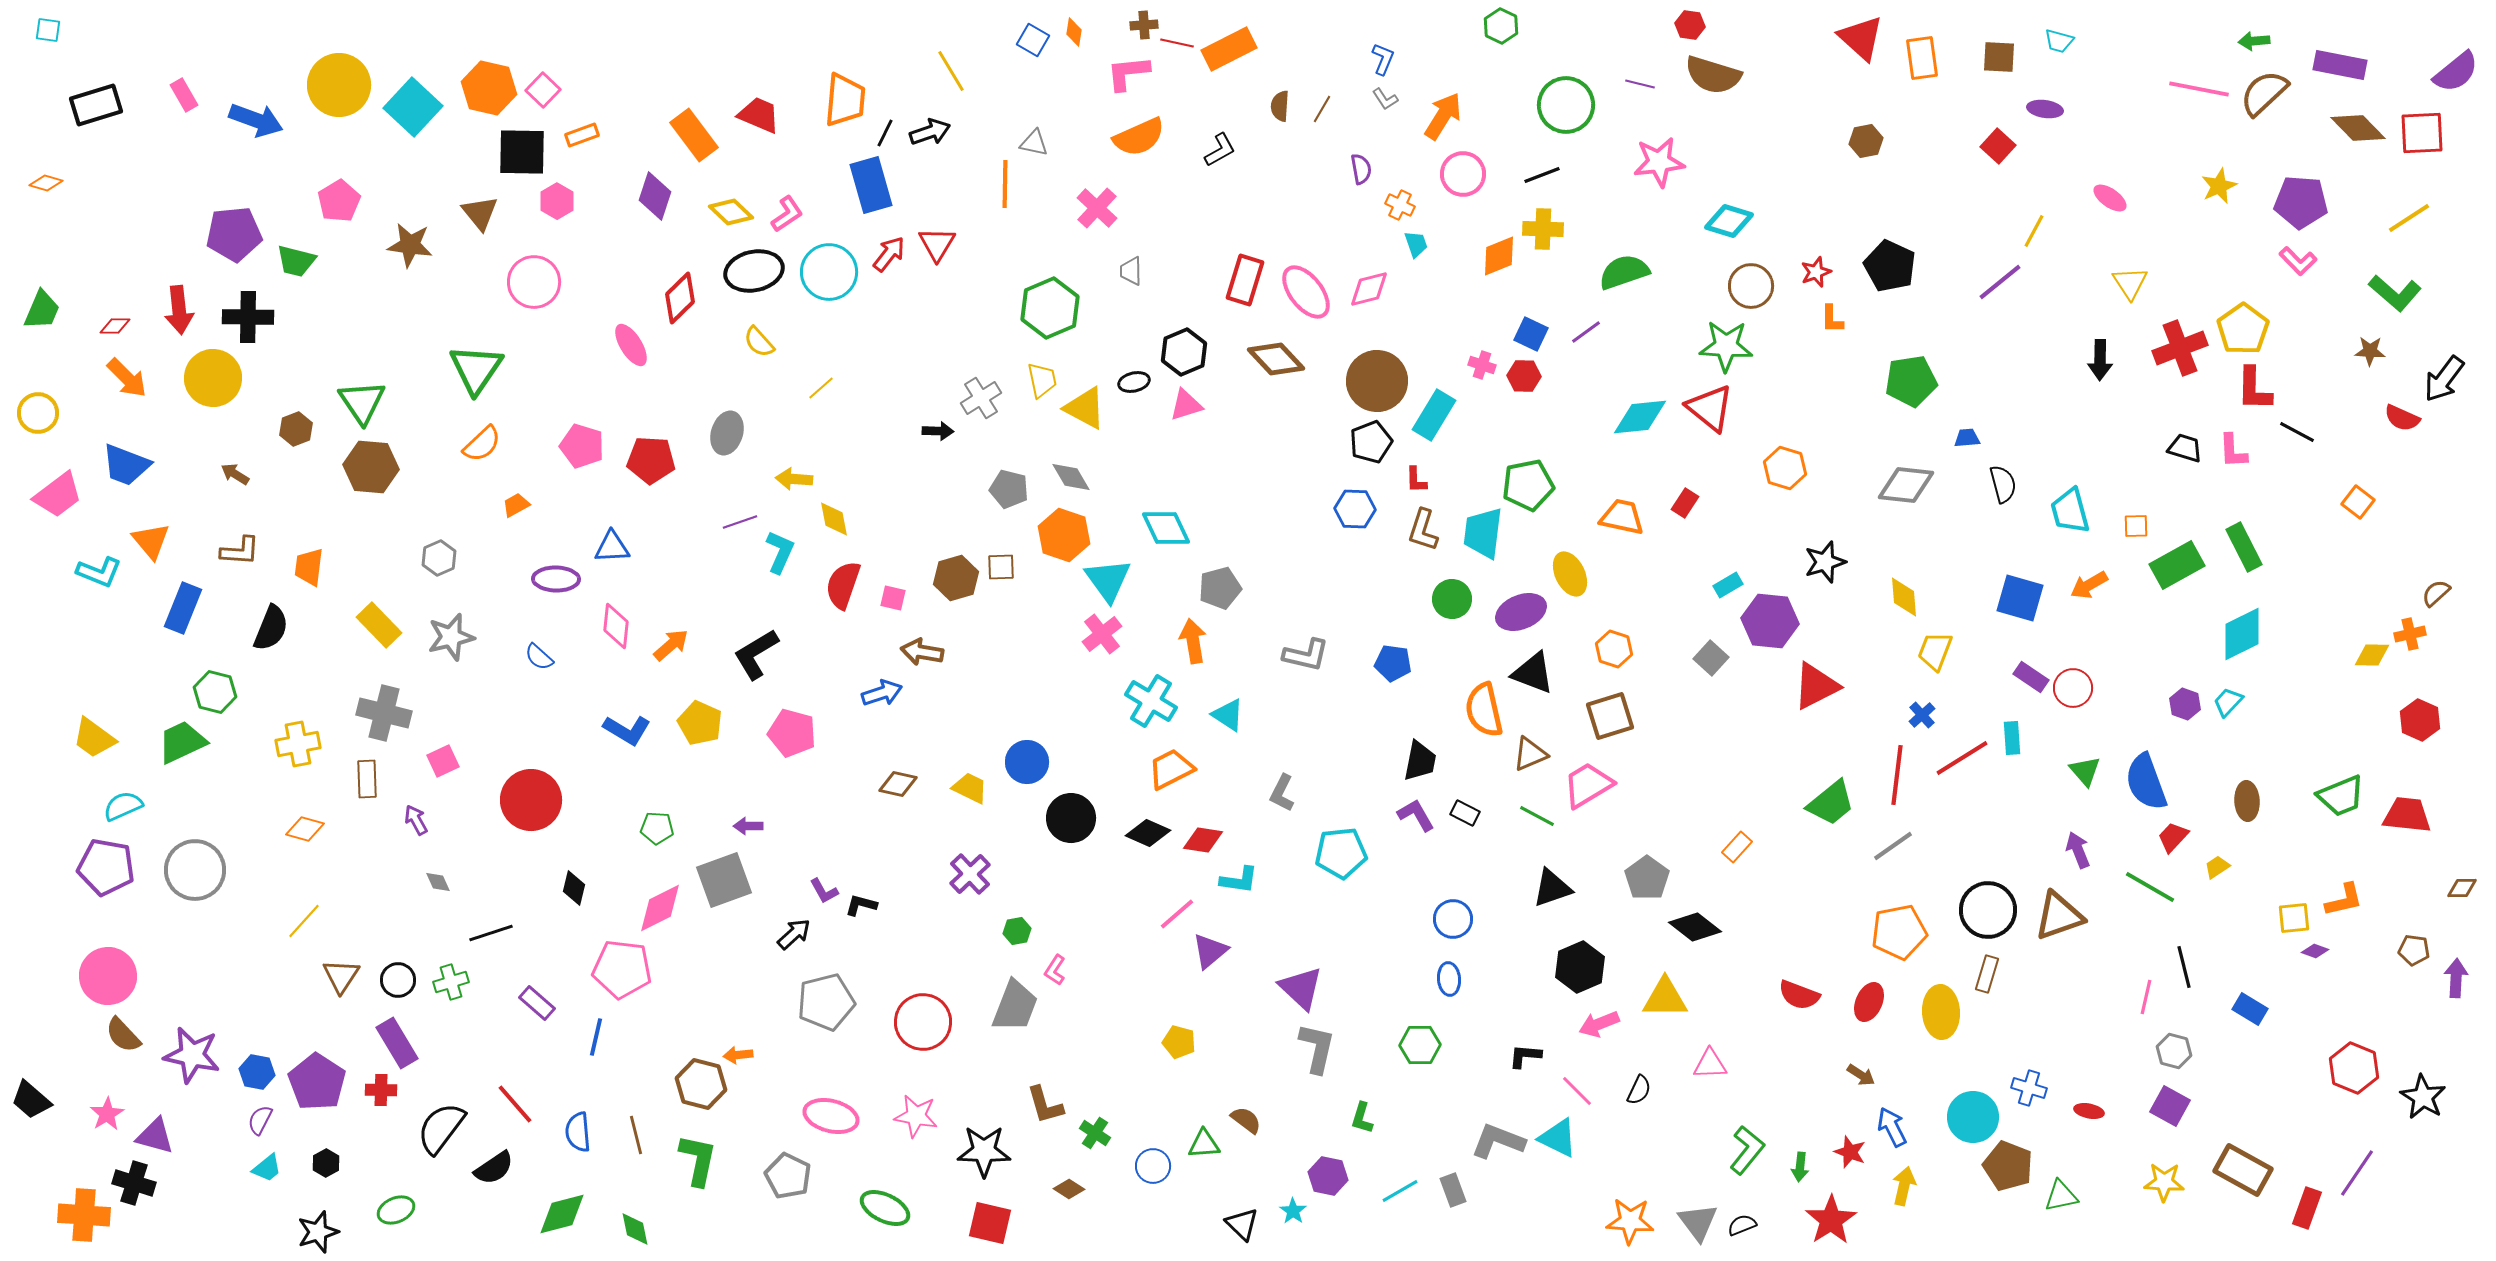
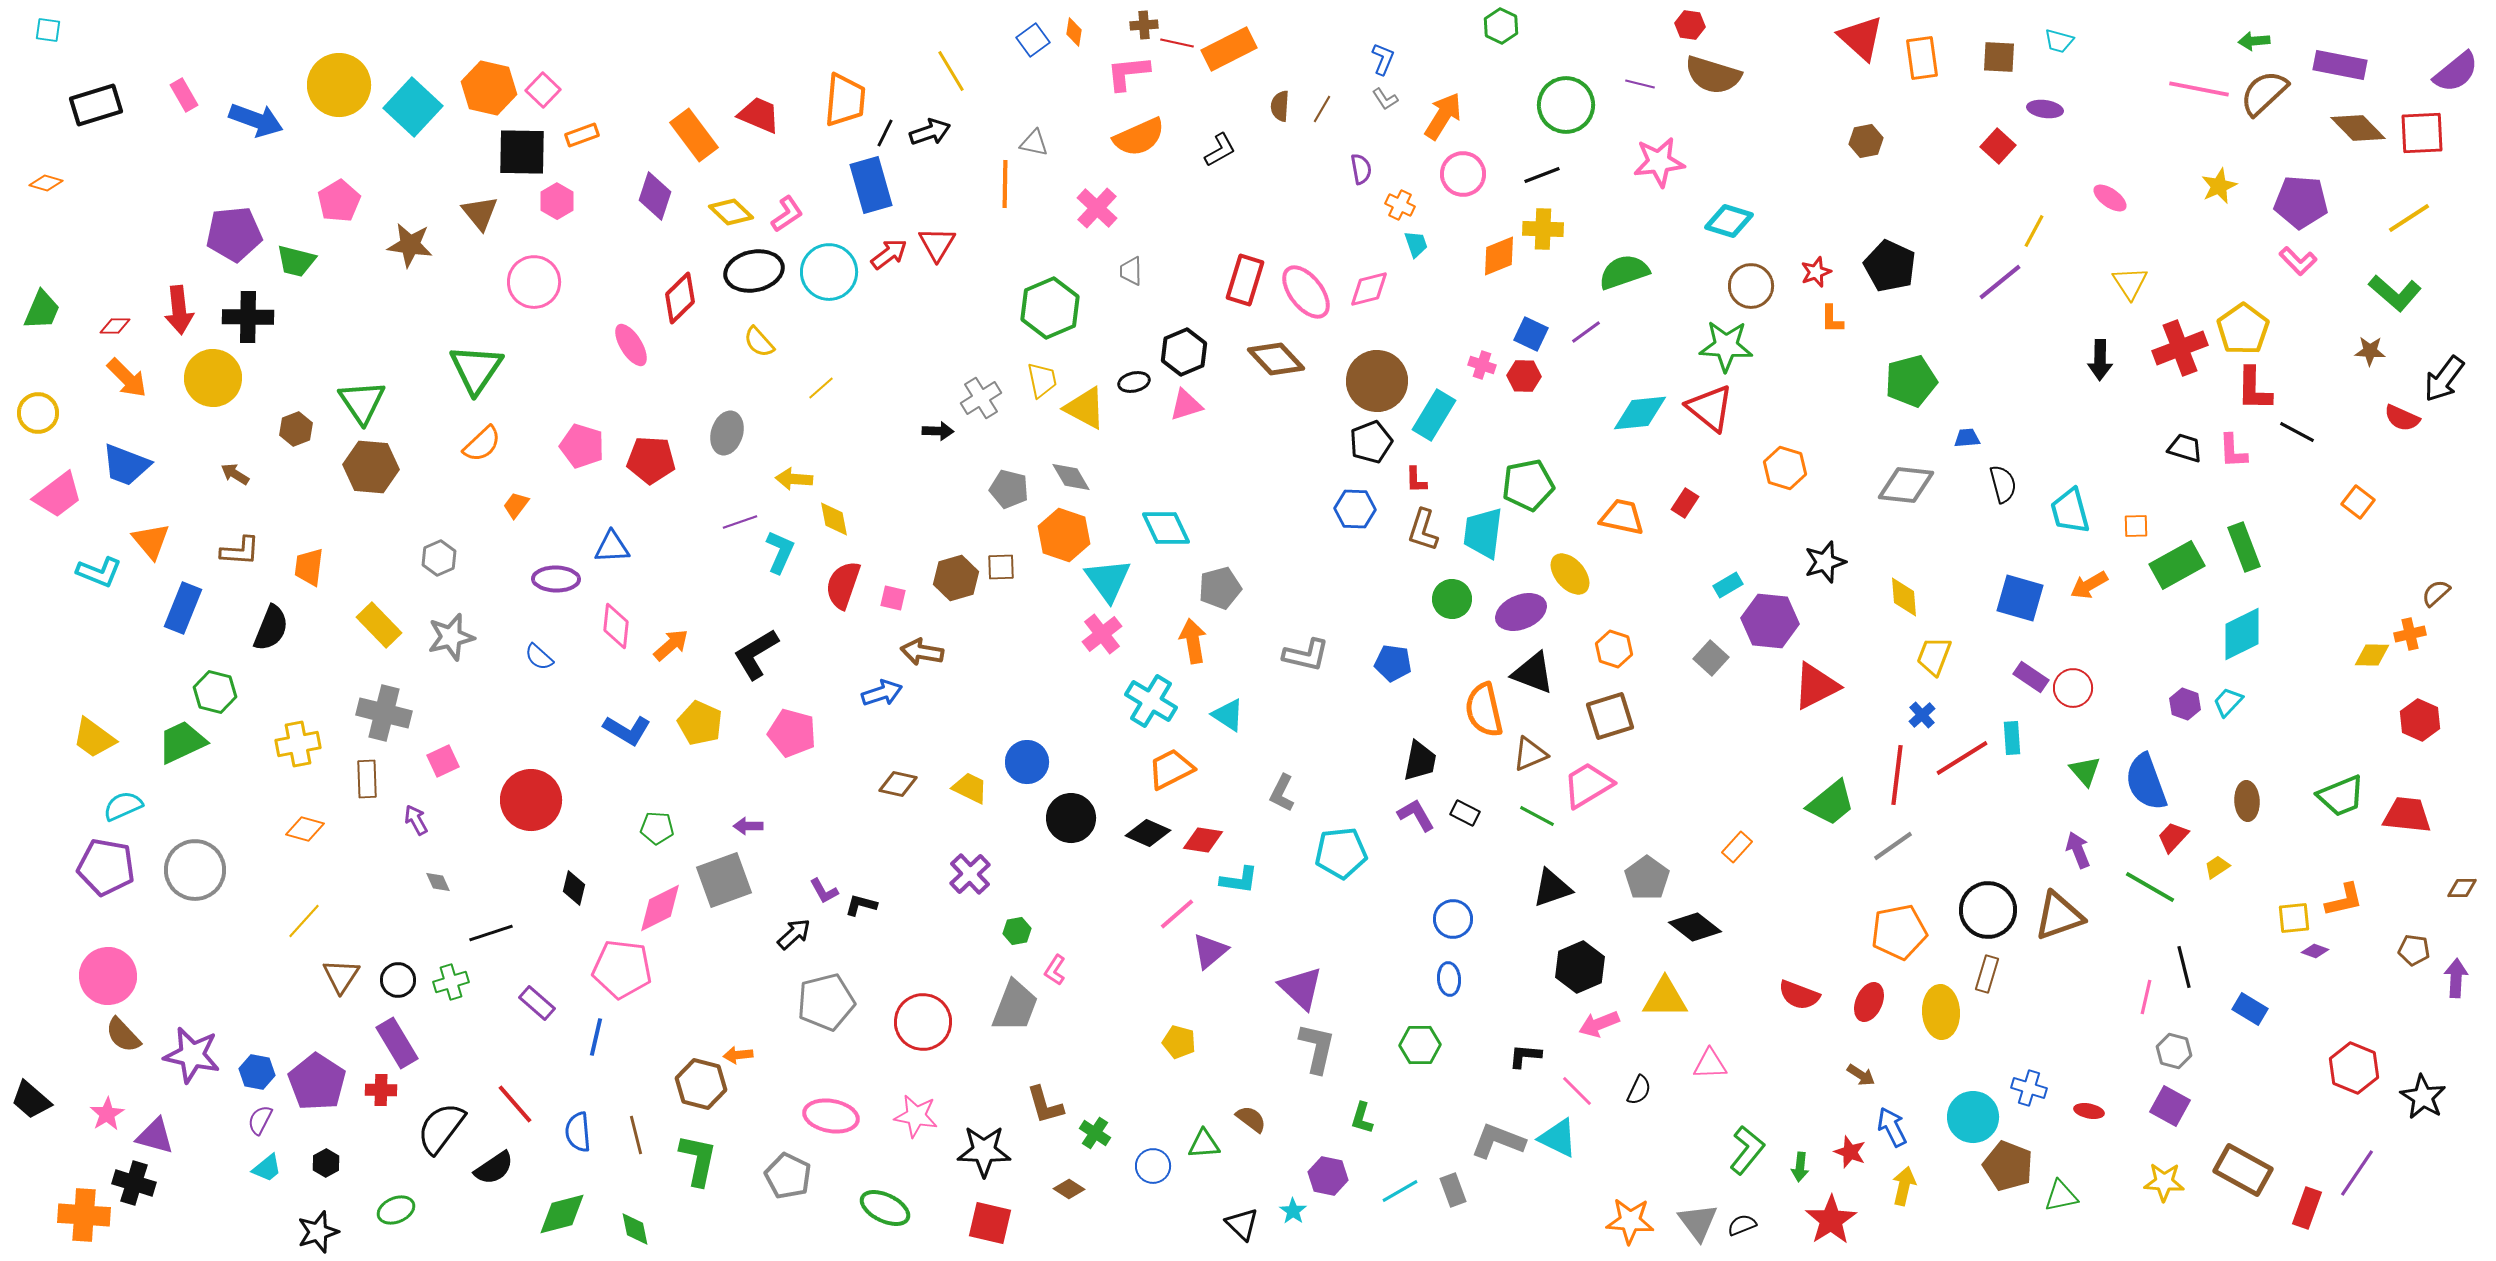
blue square at (1033, 40): rotated 24 degrees clockwise
red arrow at (889, 254): rotated 15 degrees clockwise
green pentagon at (1911, 381): rotated 6 degrees counterclockwise
cyan diamond at (1640, 417): moved 4 px up
orange trapezoid at (516, 505): rotated 24 degrees counterclockwise
green rectangle at (2244, 547): rotated 6 degrees clockwise
yellow ellipse at (1570, 574): rotated 15 degrees counterclockwise
yellow trapezoid at (1935, 651): moved 1 px left, 5 px down
pink ellipse at (831, 1116): rotated 4 degrees counterclockwise
brown semicircle at (1246, 1120): moved 5 px right, 1 px up
